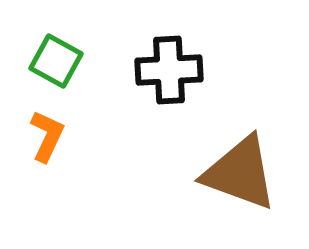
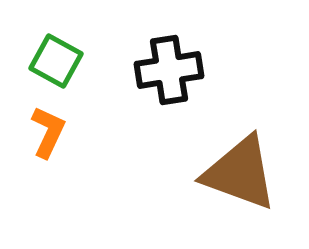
black cross: rotated 6 degrees counterclockwise
orange L-shape: moved 1 px right, 4 px up
